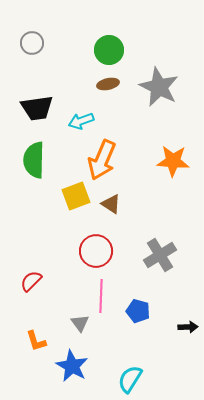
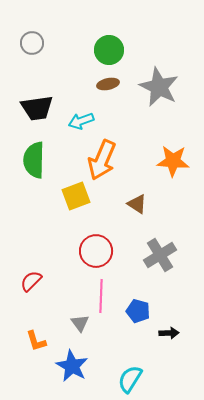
brown triangle: moved 26 px right
black arrow: moved 19 px left, 6 px down
